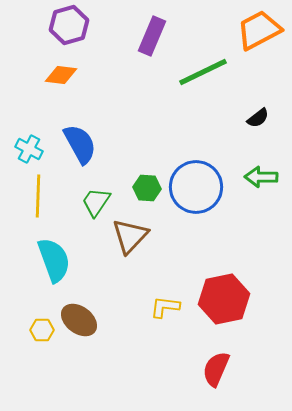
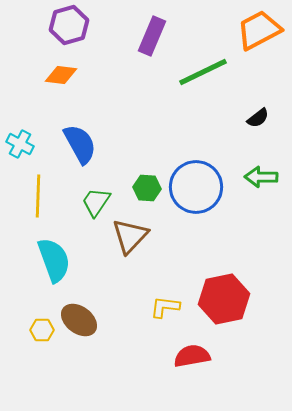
cyan cross: moved 9 px left, 5 px up
red semicircle: moved 24 px left, 13 px up; rotated 57 degrees clockwise
